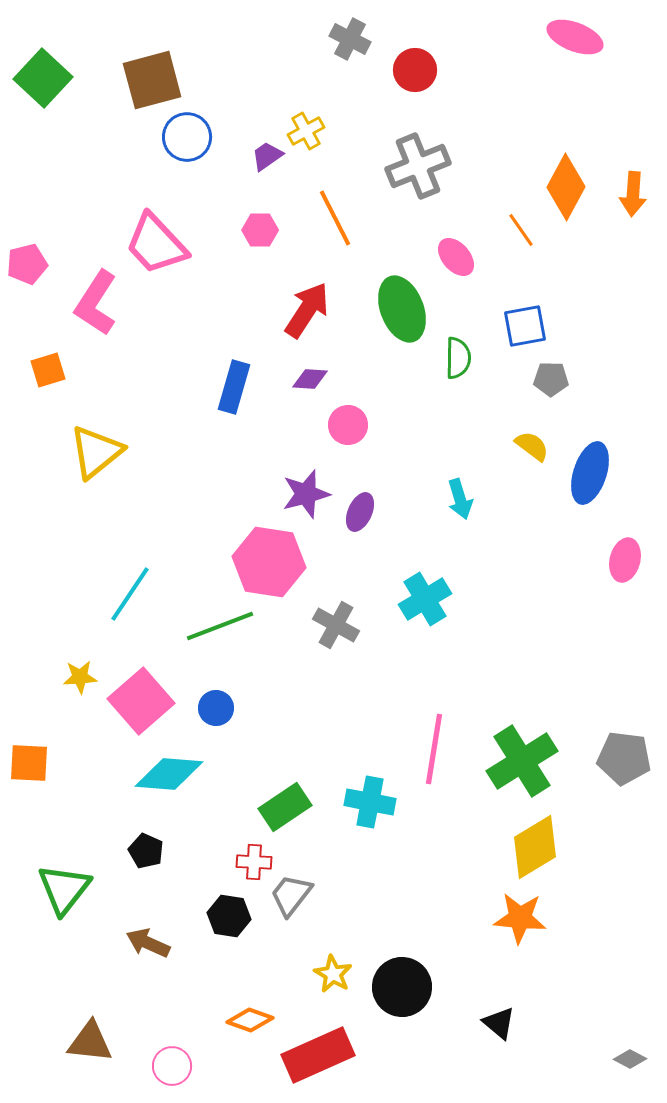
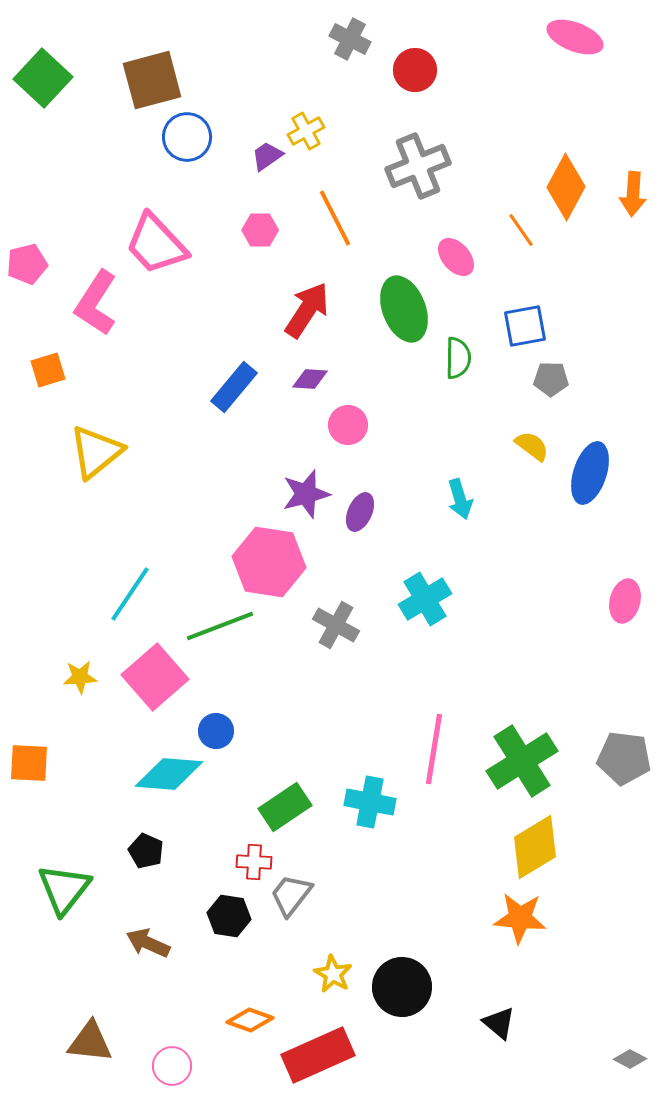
green ellipse at (402, 309): moved 2 px right
blue rectangle at (234, 387): rotated 24 degrees clockwise
pink ellipse at (625, 560): moved 41 px down
pink square at (141, 701): moved 14 px right, 24 px up
blue circle at (216, 708): moved 23 px down
